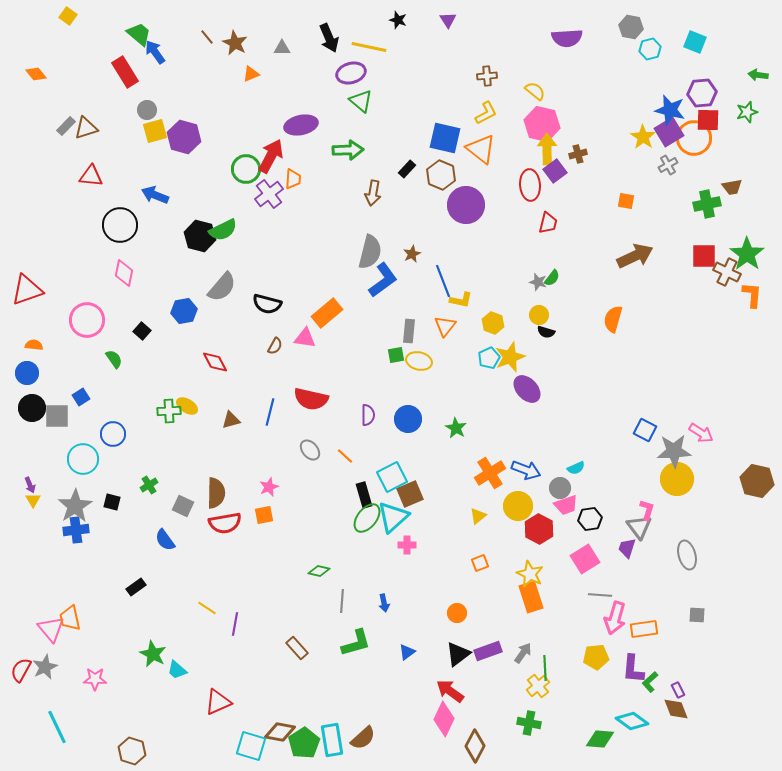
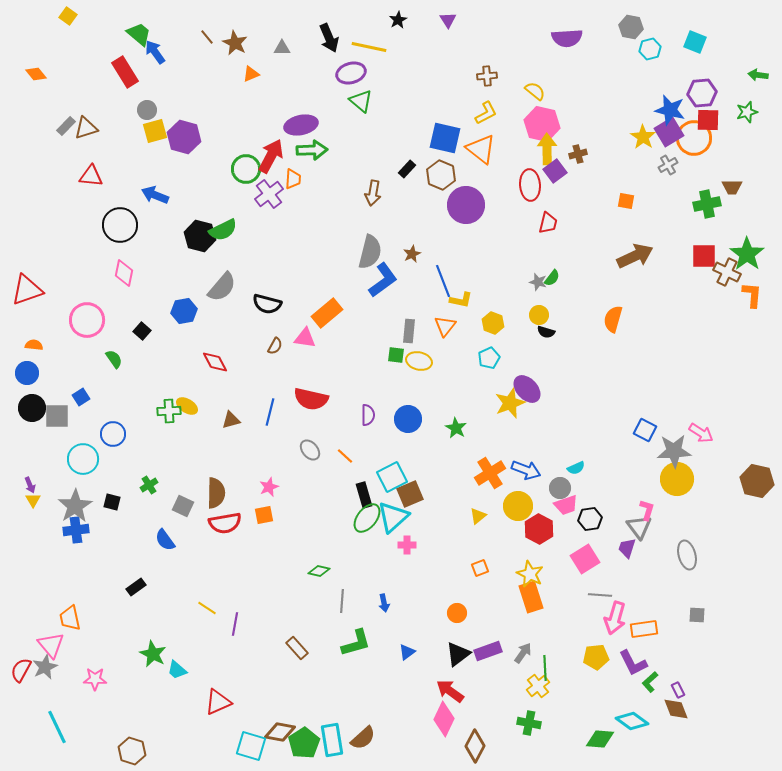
black star at (398, 20): rotated 24 degrees clockwise
green arrow at (348, 150): moved 36 px left
brown trapezoid at (732, 187): rotated 10 degrees clockwise
green square at (396, 355): rotated 18 degrees clockwise
yellow star at (510, 357): moved 46 px down
orange square at (480, 563): moved 5 px down
pink triangle at (51, 629): moved 16 px down
purple L-shape at (633, 669): moved 6 px up; rotated 32 degrees counterclockwise
